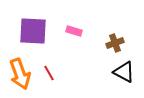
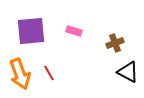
purple square: moved 2 px left; rotated 8 degrees counterclockwise
black triangle: moved 4 px right
